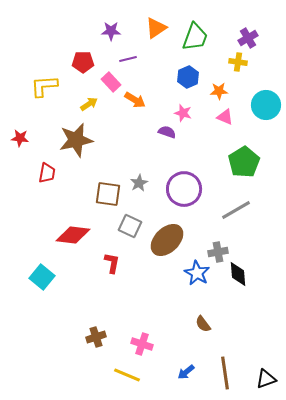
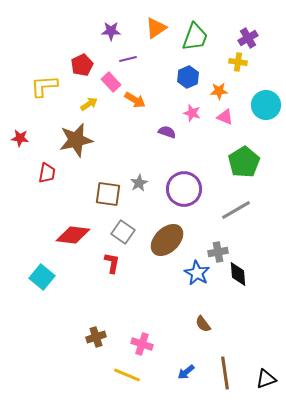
red pentagon: moved 1 px left, 3 px down; rotated 25 degrees counterclockwise
pink star: moved 9 px right
gray square: moved 7 px left, 6 px down; rotated 10 degrees clockwise
